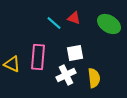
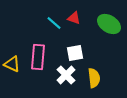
white cross: rotated 18 degrees counterclockwise
